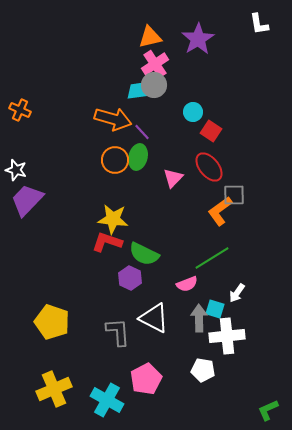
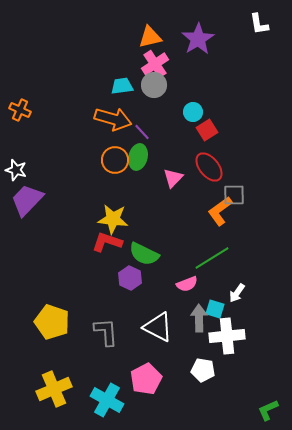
cyan trapezoid: moved 16 px left, 5 px up
red square: moved 4 px left, 1 px up; rotated 25 degrees clockwise
white triangle: moved 4 px right, 9 px down
gray L-shape: moved 12 px left
